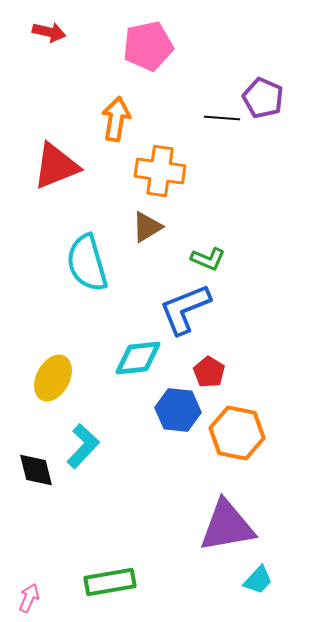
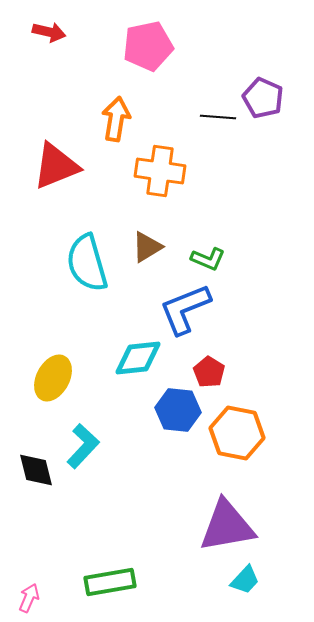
black line: moved 4 px left, 1 px up
brown triangle: moved 20 px down
cyan trapezoid: moved 13 px left
